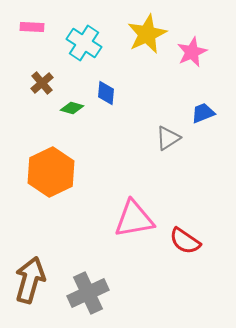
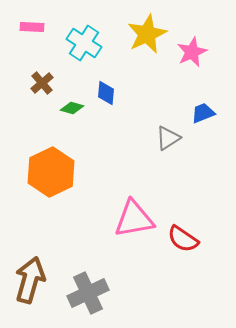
red semicircle: moved 2 px left, 2 px up
